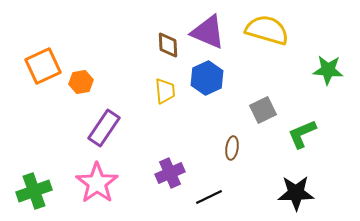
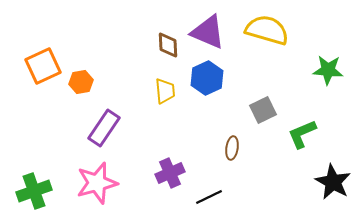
pink star: rotated 21 degrees clockwise
black star: moved 37 px right, 11 px up; rotated 30 degrees clockwise
